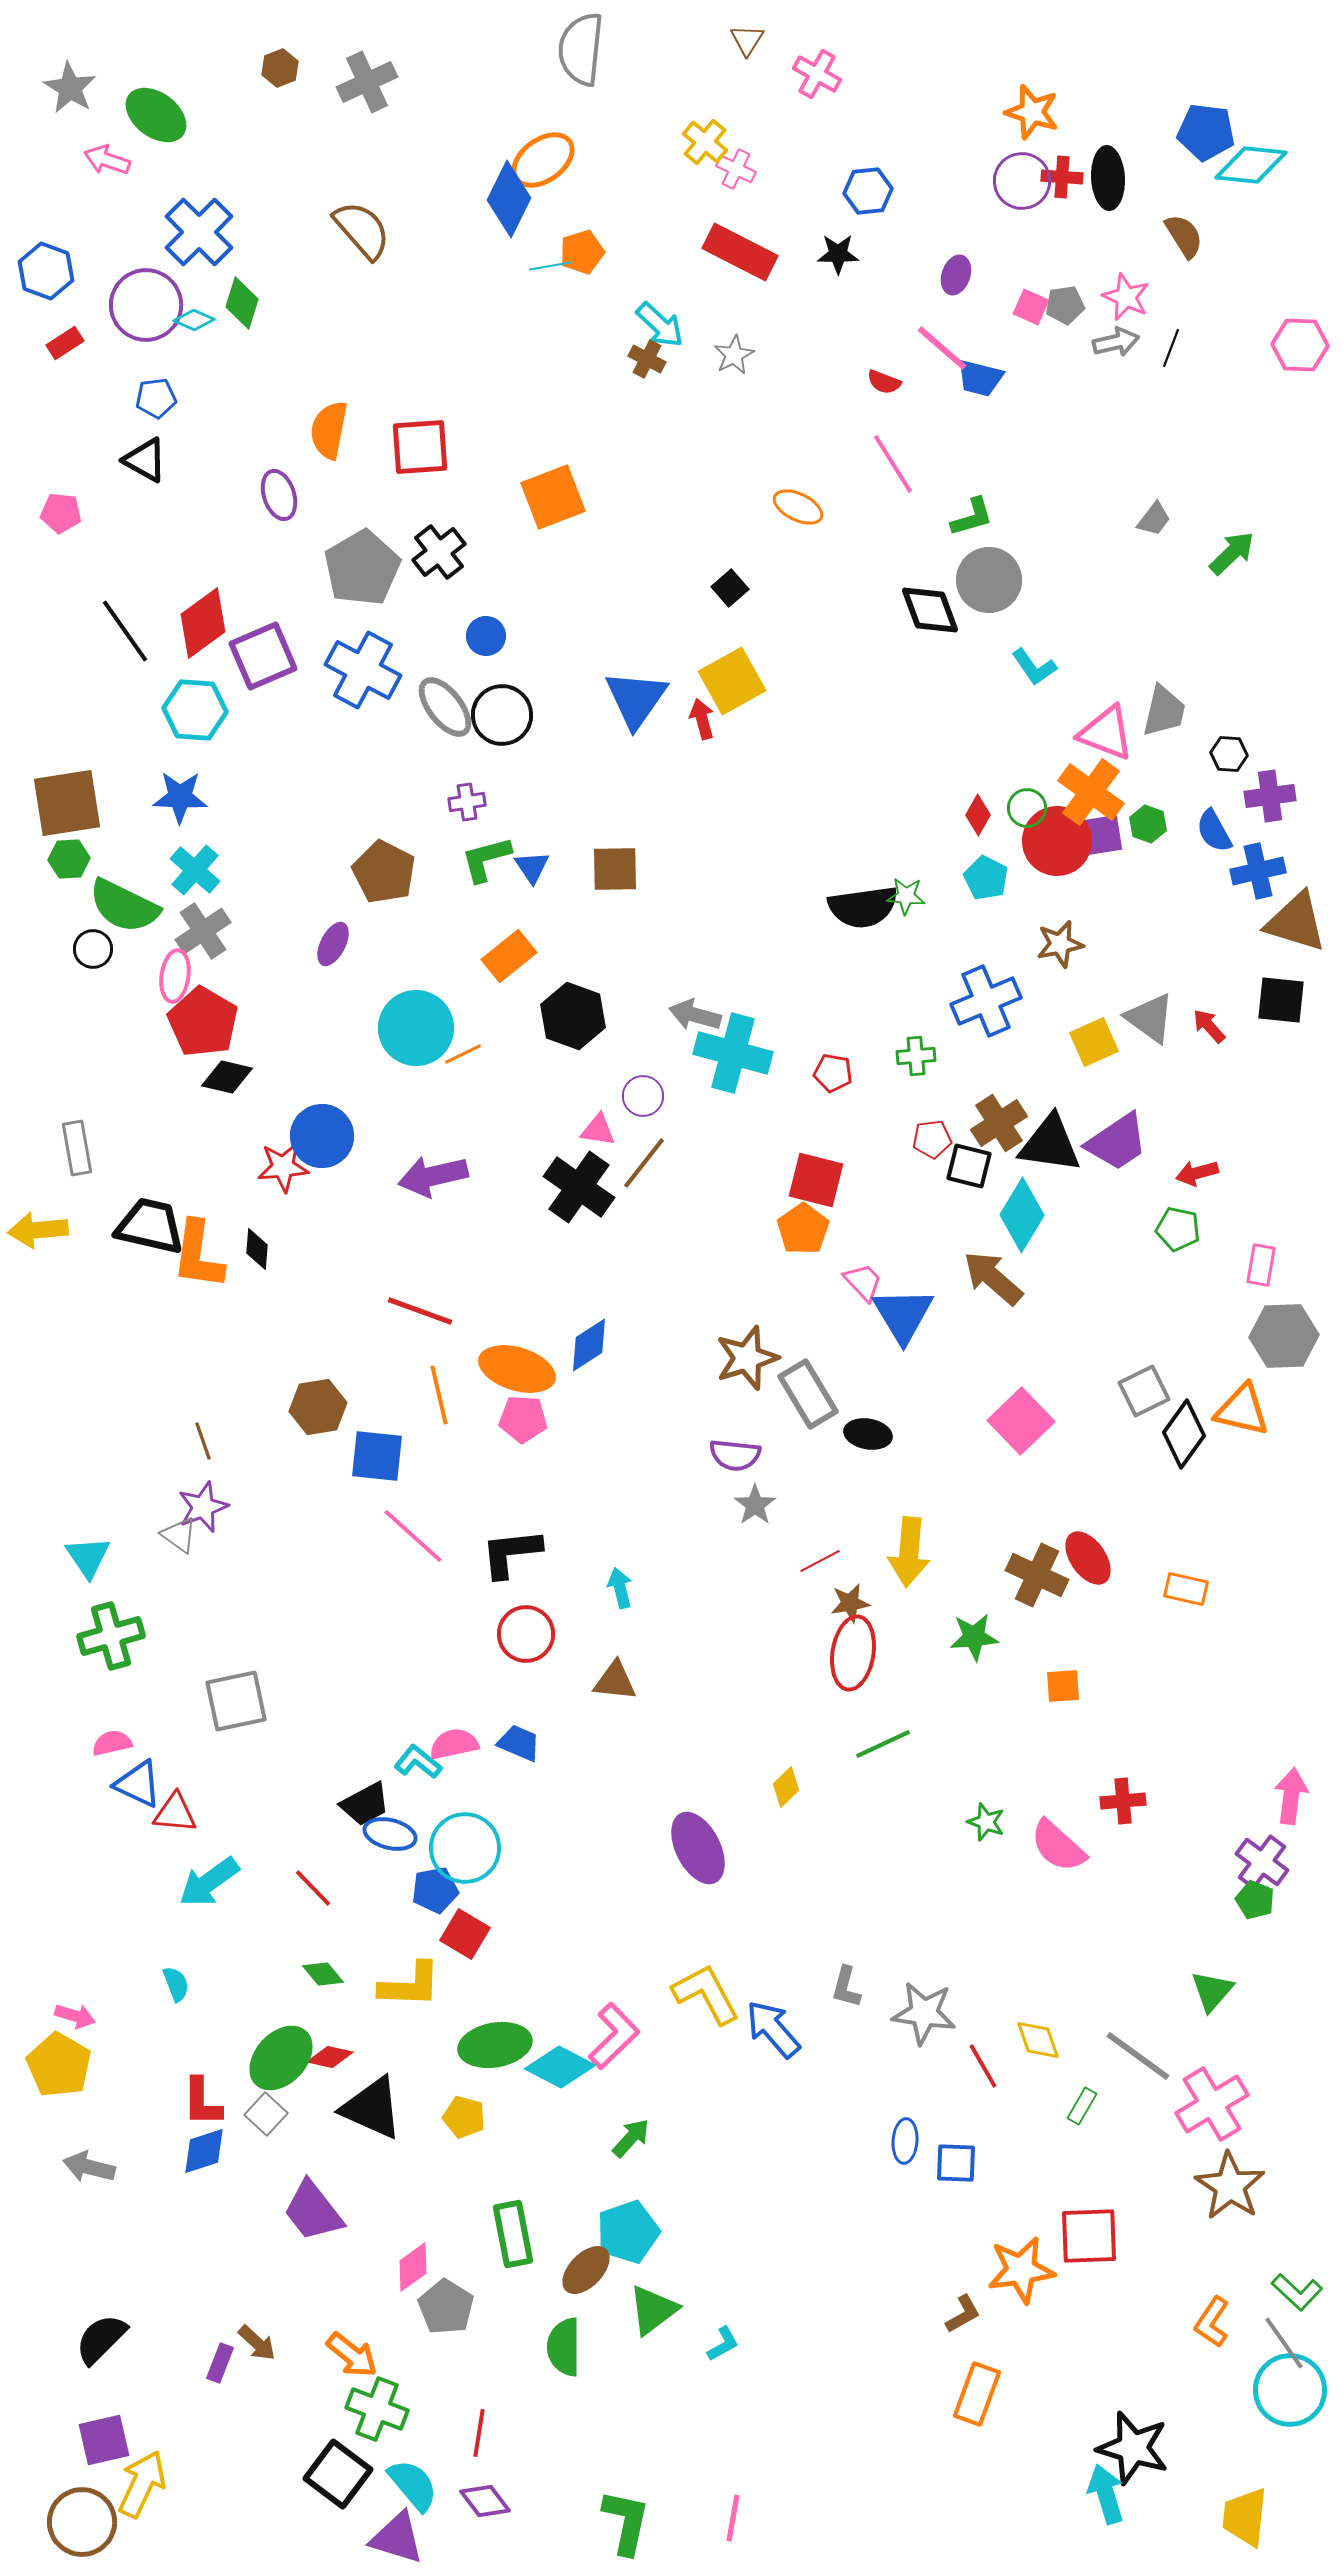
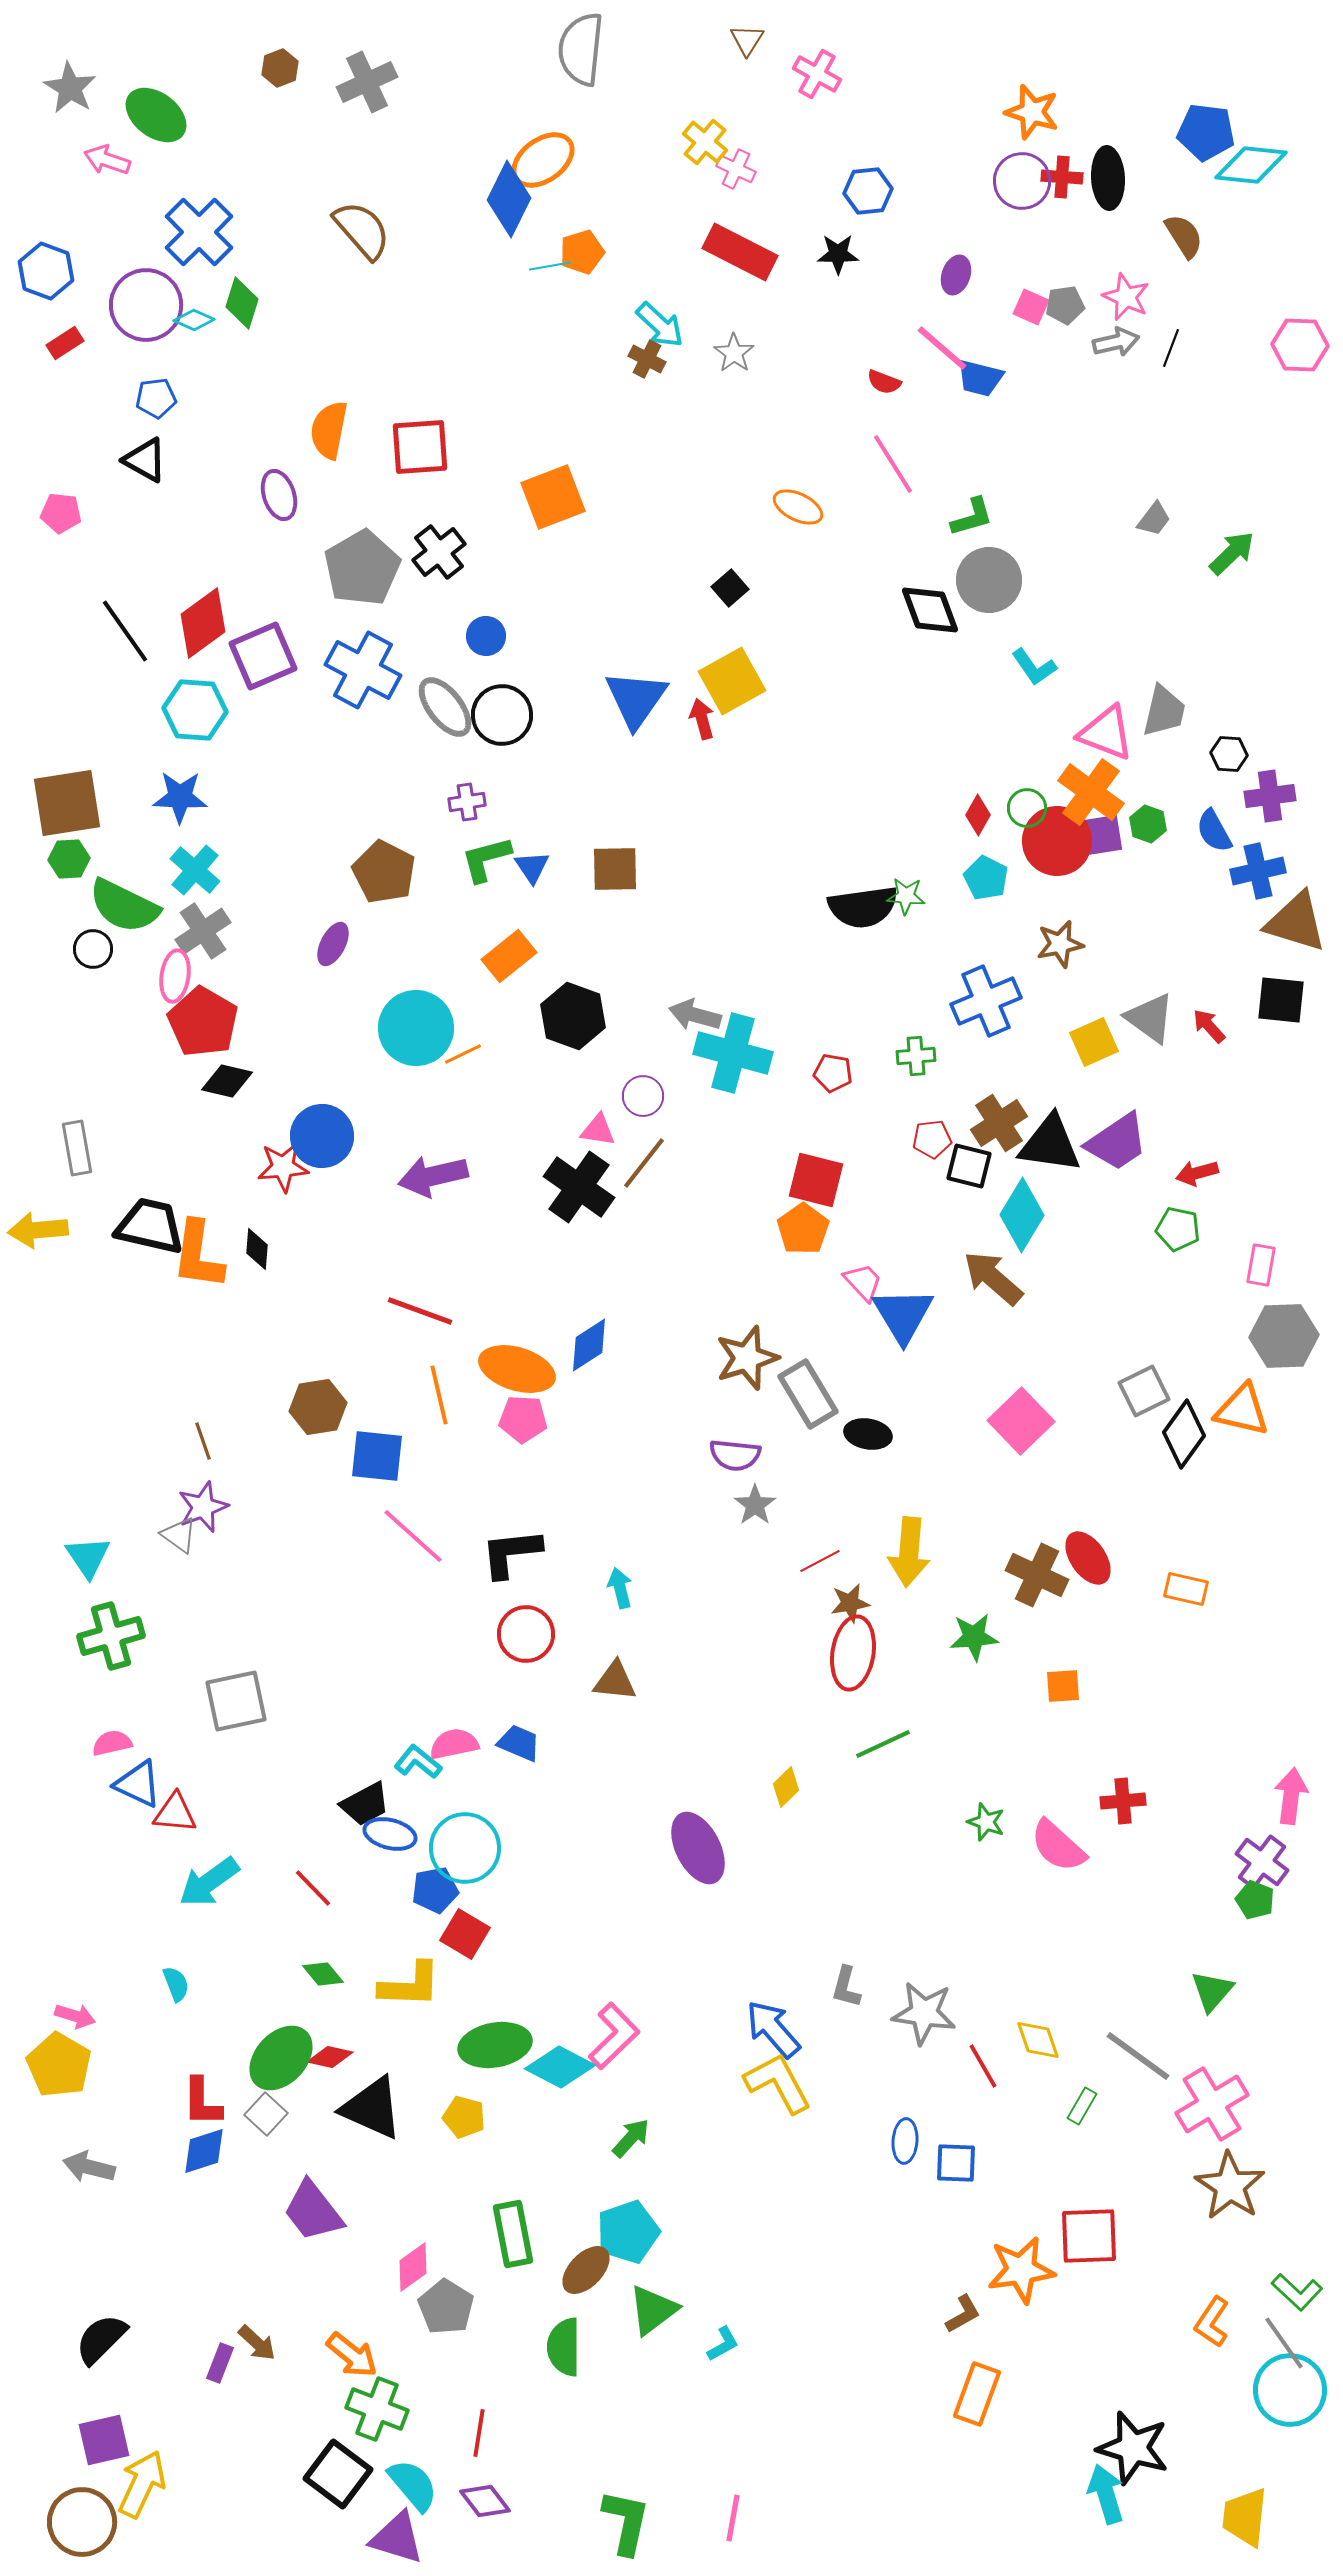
gray star at (734, 355): moved 2 px up; rotated 9 degrees counterclockwise
black diamond at (227, 1077): moved 4 px down
yellow L-shape at (706, 1994): moved 72 px right, 89 px down
